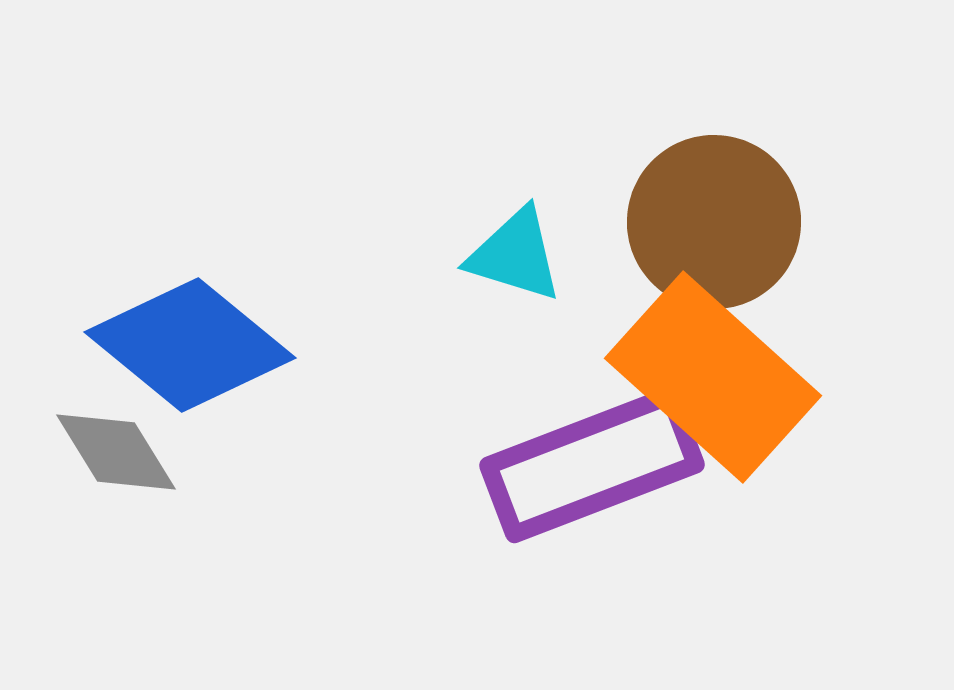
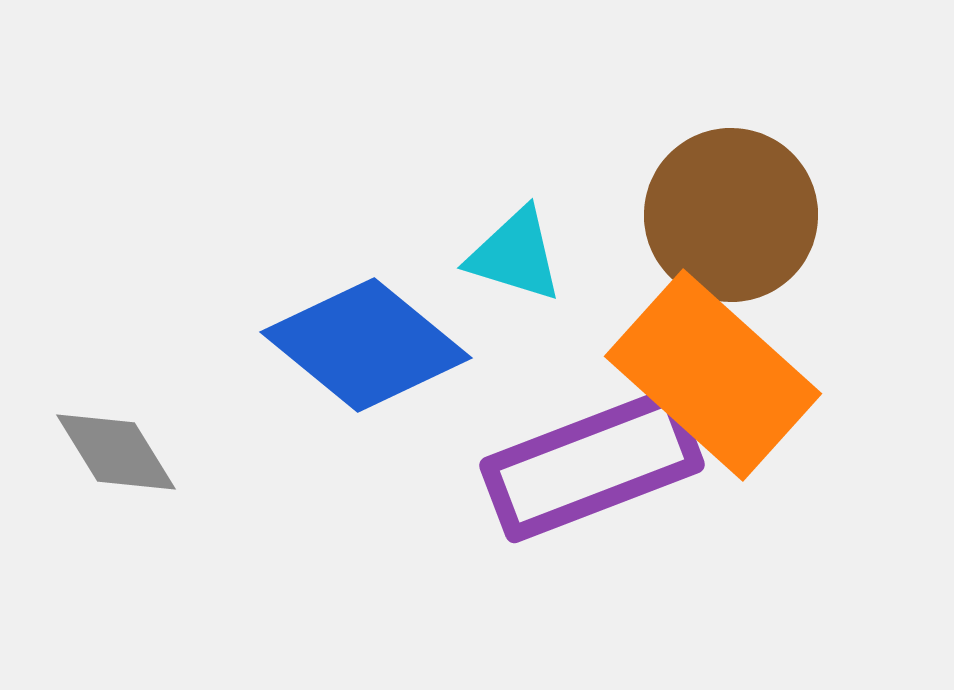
brown circle: moved 17 px right, 7 px up
blue diamond: moved 176 px right
orange rectangle: moved 2 px up
